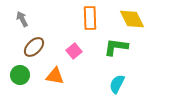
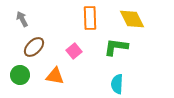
cyan semicircle: rotated 24 degrees counterclockwise
